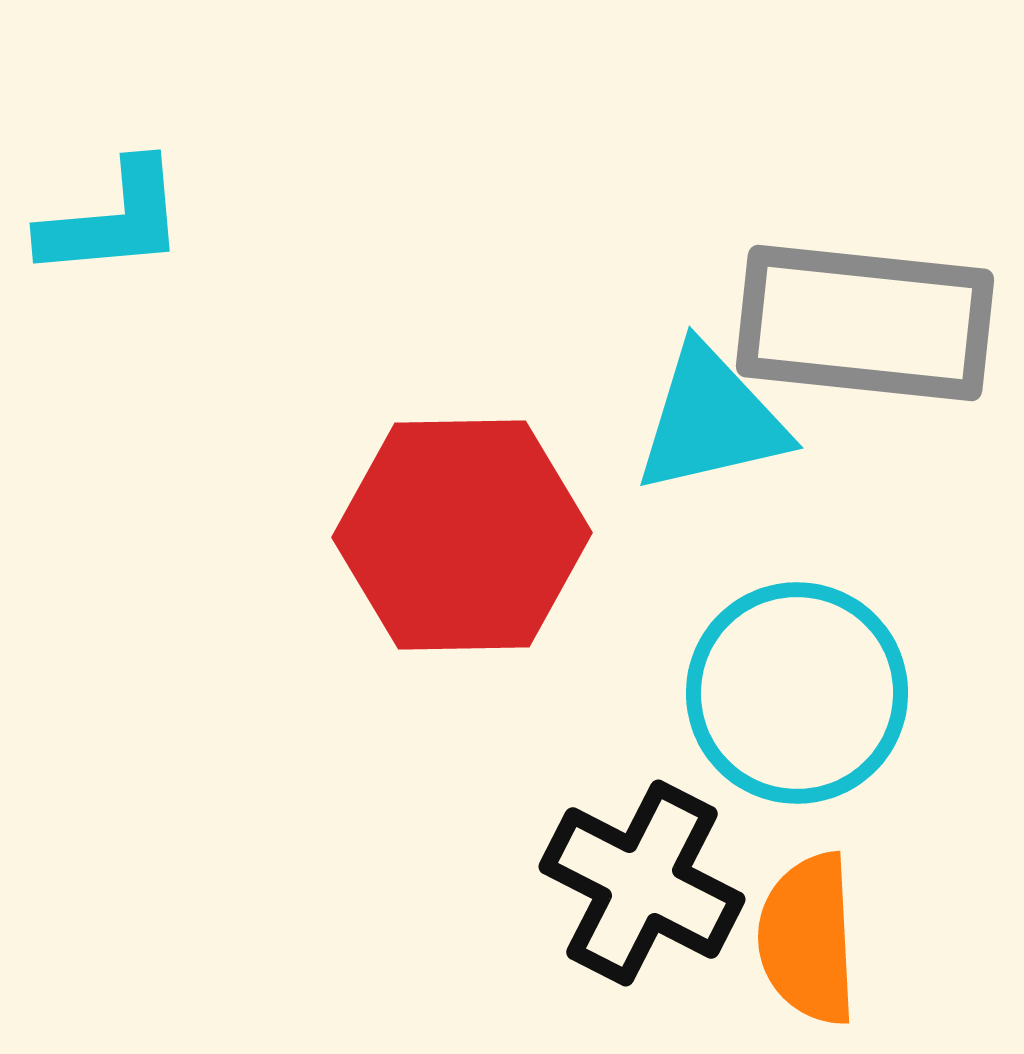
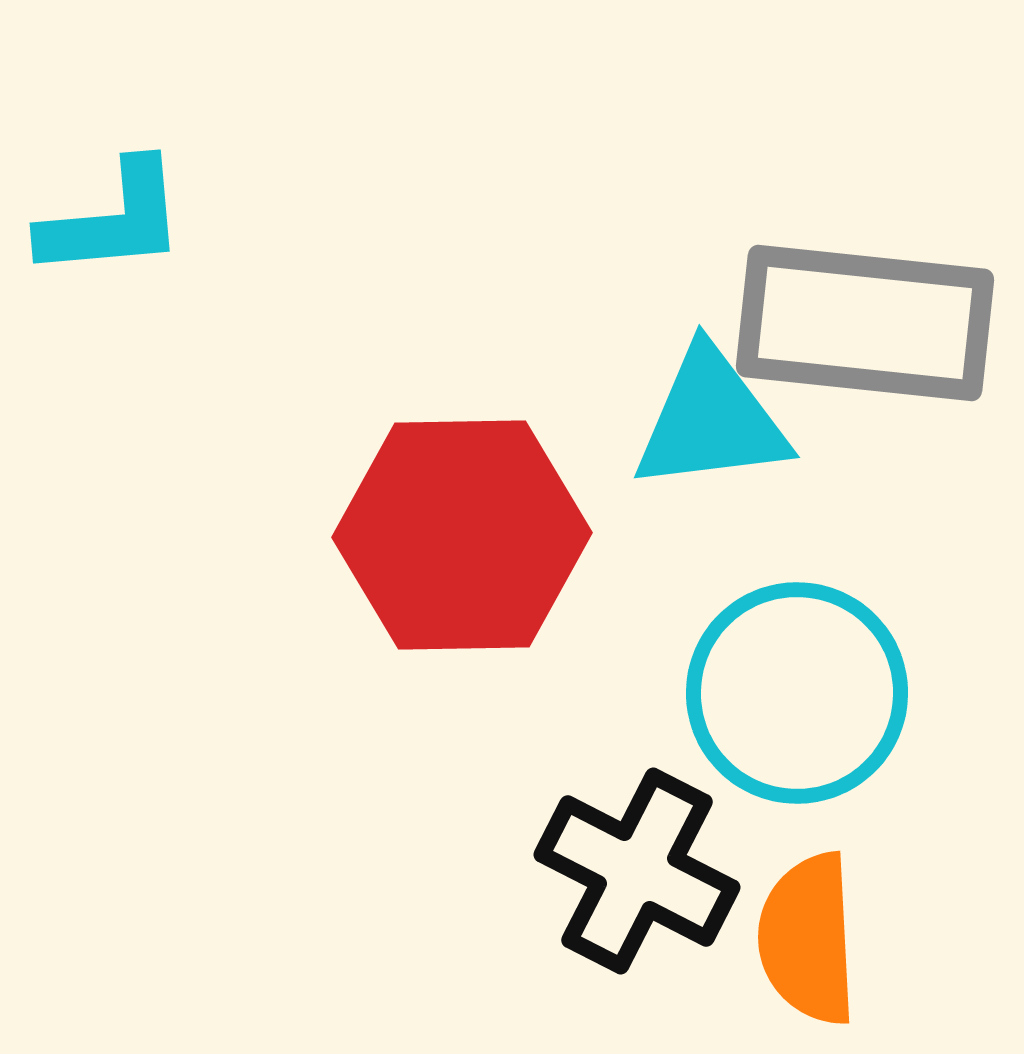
cyan triangle: rotated 6 degrees clockwise
black cross: moved 5 px left, 12 px up
